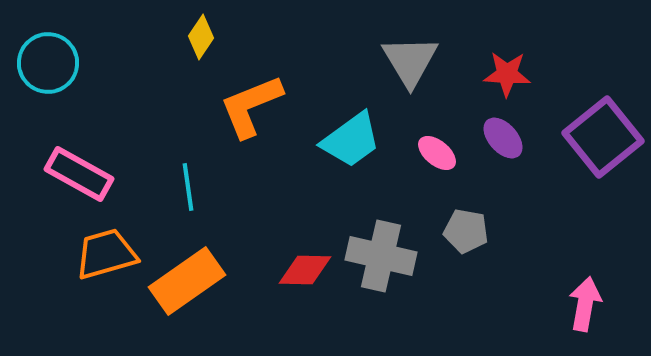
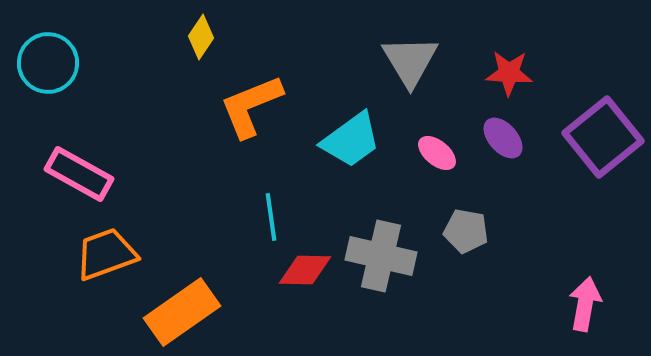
red star: moved 2 px right, 1 px up
cyan line: moved 83 px right, 30 px down
orange trapezoid: rotated 4 degrees counterclockwise
orange rectangle: moved 5 px left, 31 px down
